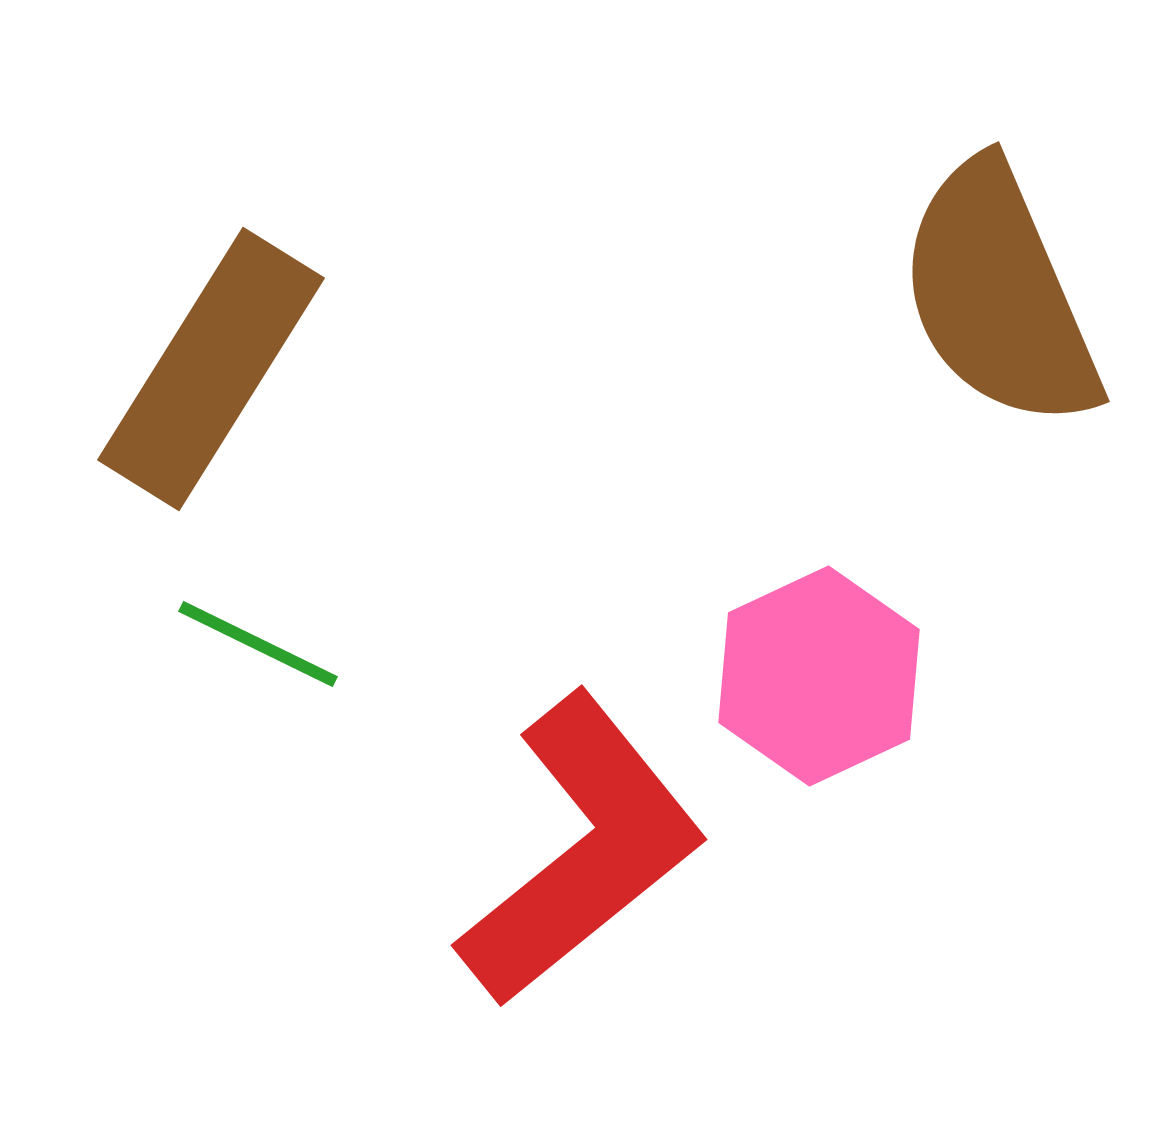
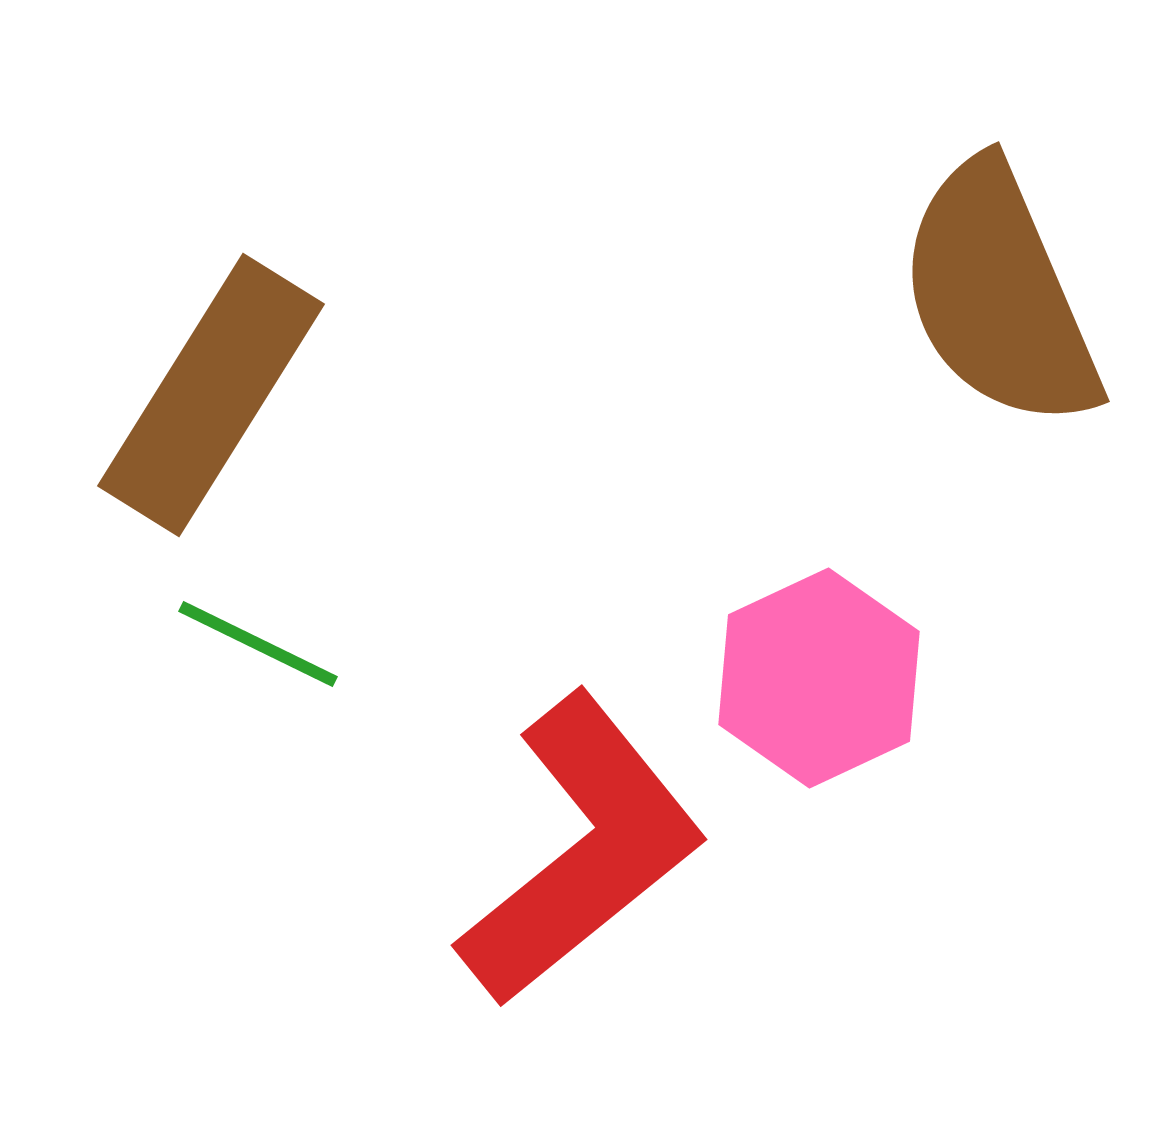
brown rectangle: moved 26 px down
pink hexagon: moved 2 px down
